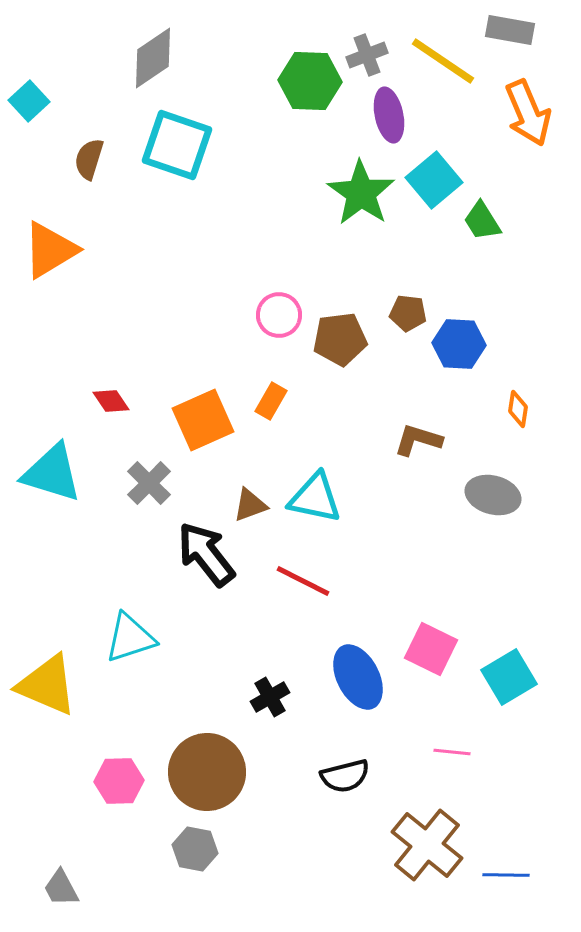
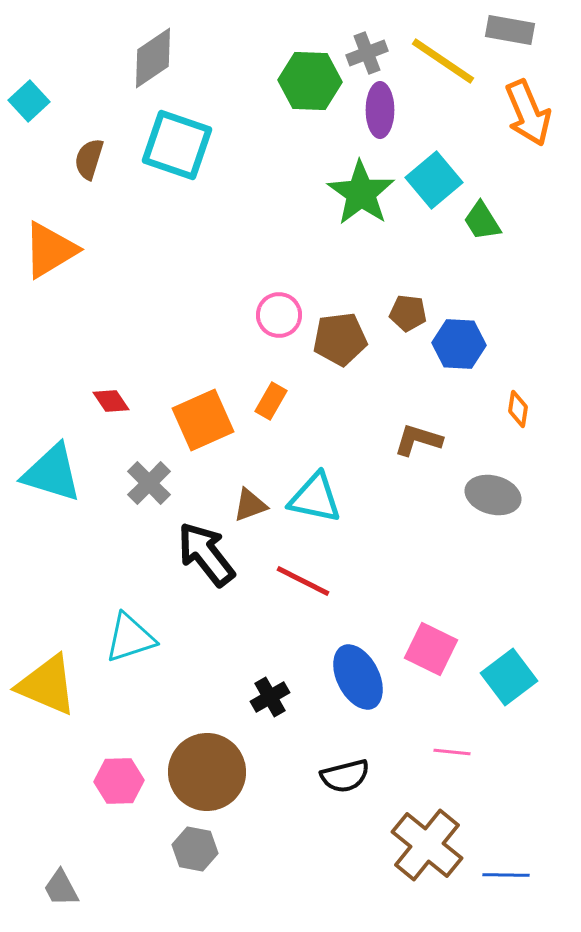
gray cross at (367, 55): moved 2 px up
purple ellipse at (389, 115): moved 9 px left, 5 px up; rotated 12 degrees clockwise
cyan square at (509, 677): rotated 6 degrees counterclockwise
